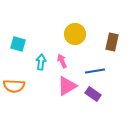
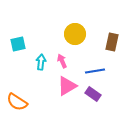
cyan square: rotated 28 degrees counterclockwise
orange semicircle: moved 3 px right, 16 px down; rotated 30 degrees clockwise
